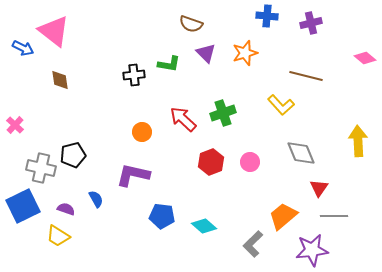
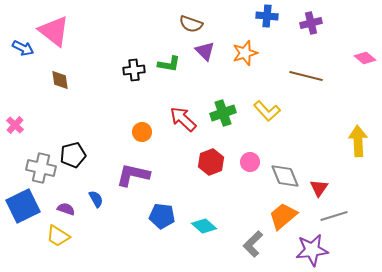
purple triangle: moved 1 px left, 2 px up
black cross: moved 5 px up
yellow L-shape: moved 14 px left, 6 px down
gray diamond: moved 16 px left, 23 px down
gray line: rotated 16 degrees counterclockwise
